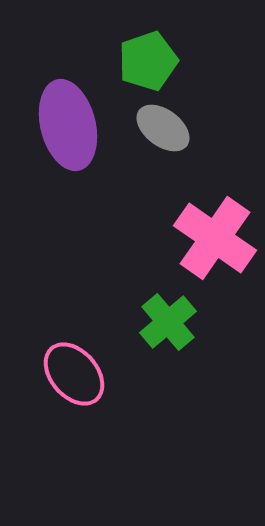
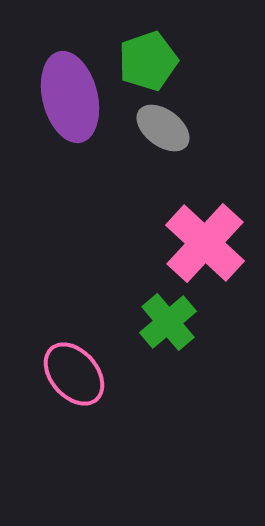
purple ellipse: moved 2 px right, 28 px up
pink cross: moved 10 px left, 5 px down; rotated 8 degrees clockwise
